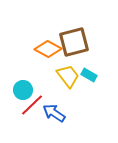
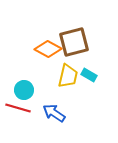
yellow trapezoid: rotated 50 degrees clockwise
cyan circle: moved 1 px right
red line: moved 14 px left, 3 px down; rotated 60 degrees clockwise
